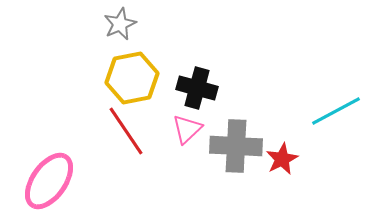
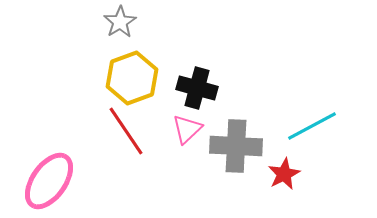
gray star: moved 2 px up; rotated 8 degrees counterclockwise
yellow hexagon: rotated 9 degrees counterclockwise
cyan line: moved 24 px left, 15 px down
red star: moved 2 px right, 15 px down
